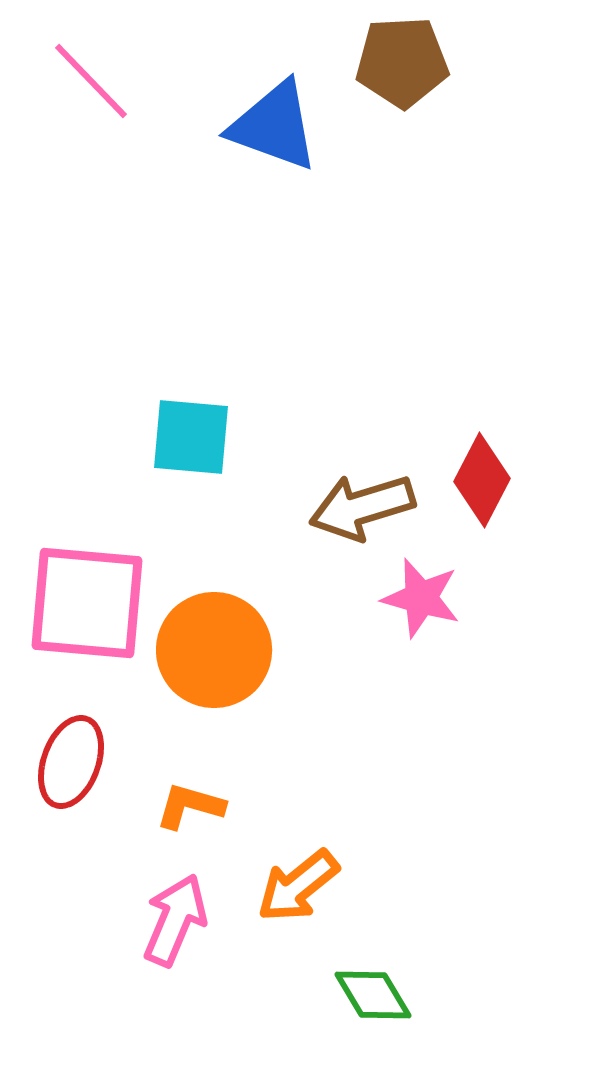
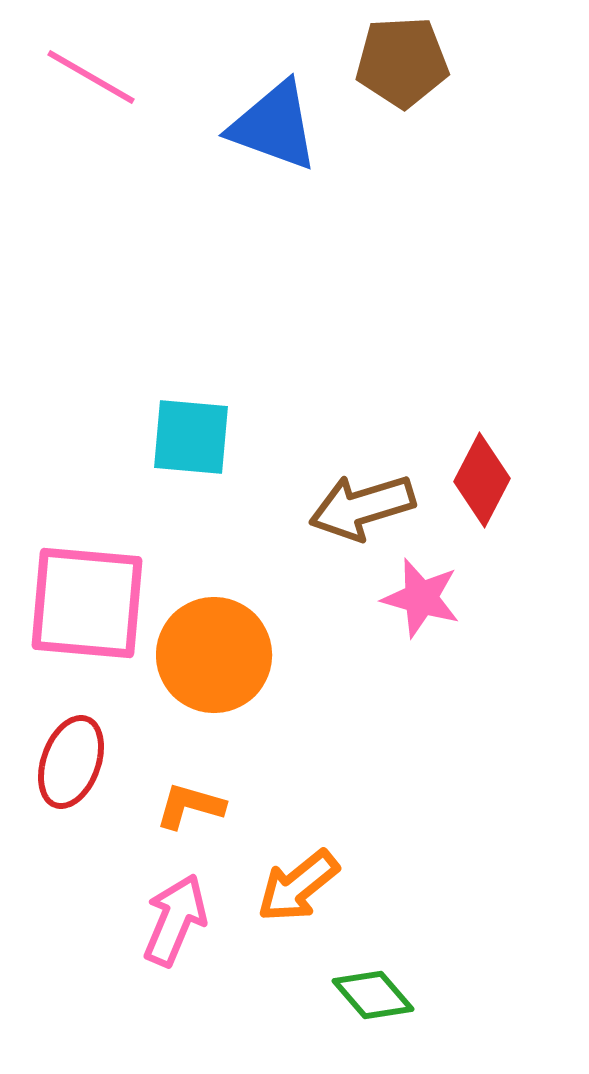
pink line: moved 4 px up; rotated 16 degrees counterclockwise
orange circle: moved 5 px down
green diamond: rotated 10 degrees counterclockwise
